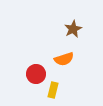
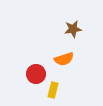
brown star: rotated 18 degrees clockwise
